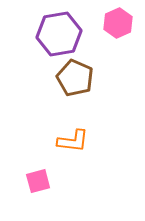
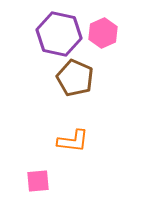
pink hexagon: moved 15 px left, 10 px down
purple hexagon: rotated 21 degrees clockwise
pink square: rotated 10 degrees clockwise
